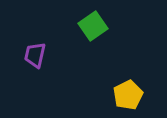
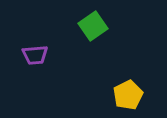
purple trapezoid: rotated 108 degrees counterclockwise
